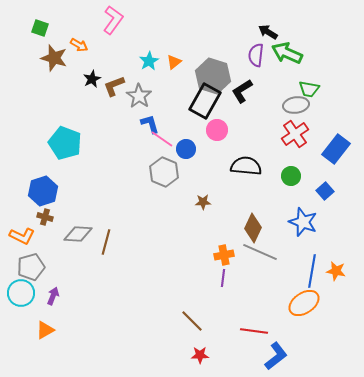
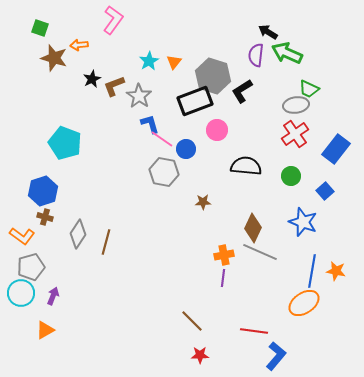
orange arrow at (79, 45): rotated 144 degrees clockwise
orange triangle at (174, 62): rotated 14 degrees counterclockwise
green trapezoid at (309, 89): rotated 15 degrees clockwise
black rectangle at (205, 101): moved 10 px left; rotated 40 degrees clockwise
gray hexagon at (164, 172): rotated 12 degrees counterclockwise
gray diamond at (78, 234): rotated 60 degrees counterclockwise
orange L-shape at (22, 236): rotated 10 degrees clockwise
blue L-shape at (276, 356): rotated 12 degrees counterclockwise
